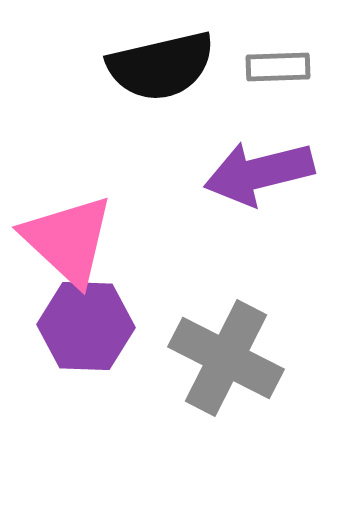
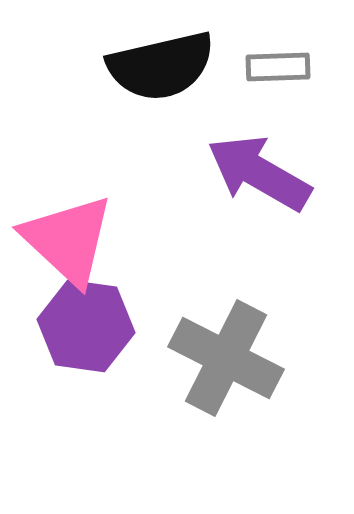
purple arrow: rotated 44 degrees clockwise
purple hexagon: rotated 6 degrees clockwise
